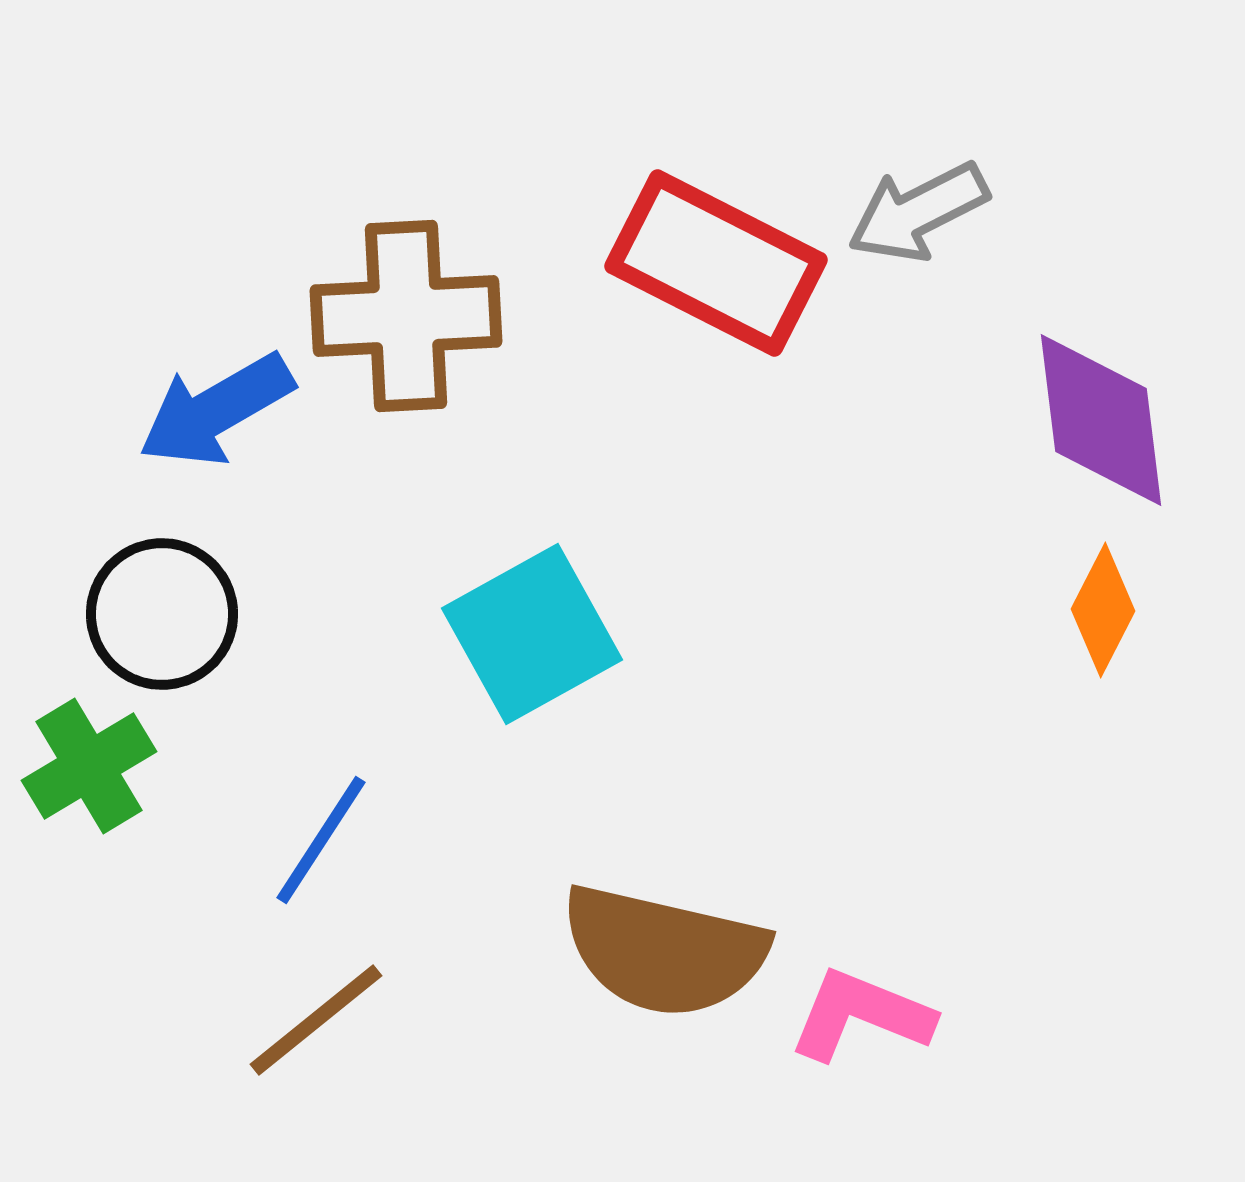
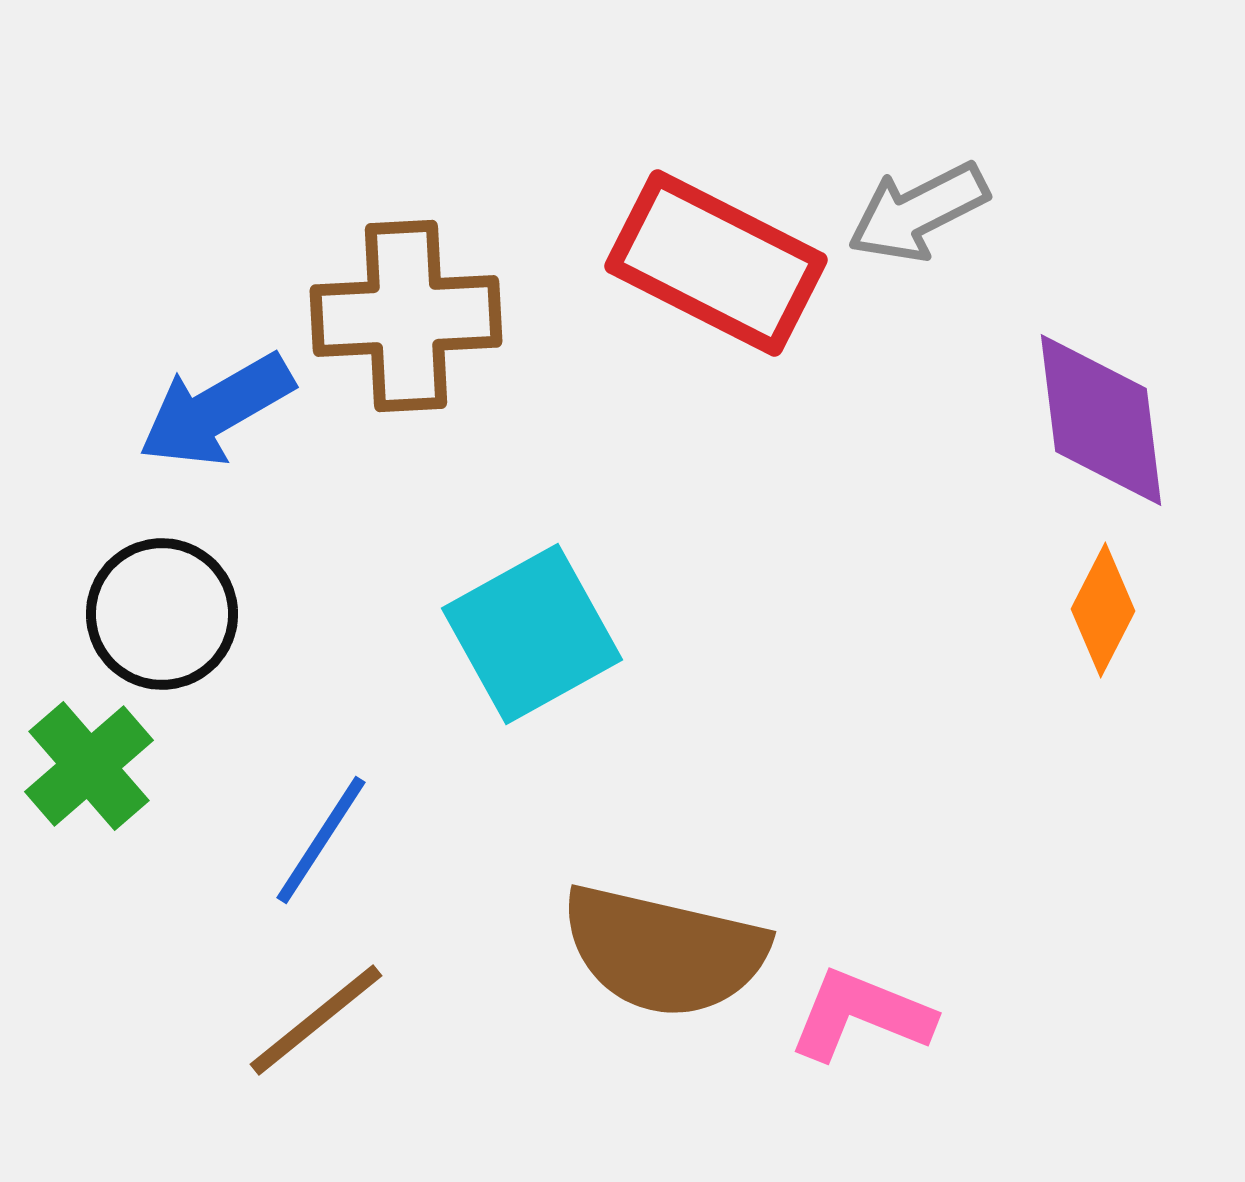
green cross: rotated 10 degrees counterclockwise
